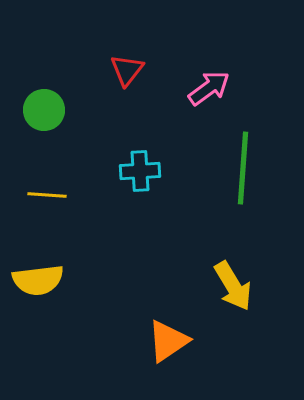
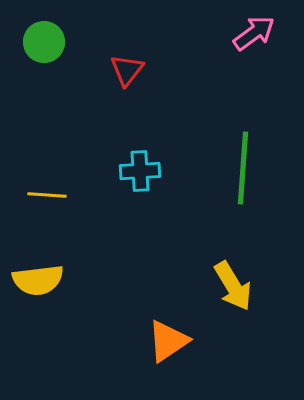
pink arrow: moved 45 px right, 55 px up
green circle: moved 68 px up
